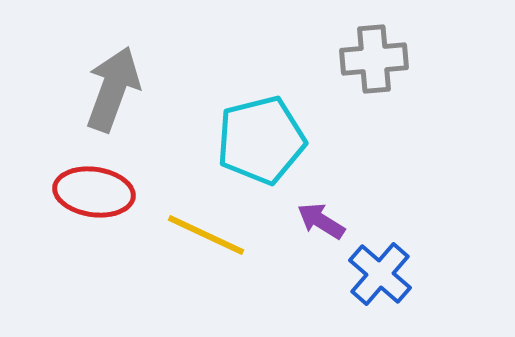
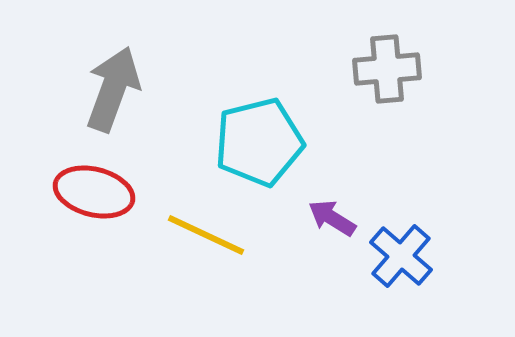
gray cross: moved 13 px right, 10 px down
cyan pentagon: moved 2 px left, 2 px down
red ellipse: rotated 6 degrees clockwise
purple arrow: moved 11 px right, 3 px up
blue cross: moved 21 px right, 18 px up
